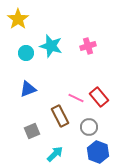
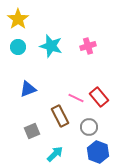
cyan circle: moved 8 px left, 6 px up
